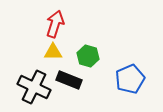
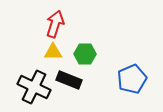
green hexagon: moved 3 px left, 2 px up; rotated 15 degrees counterclockwise
blue pentagon: moved 2 px right
